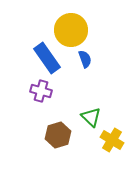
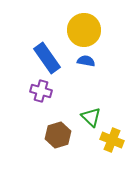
yellow circle: moved 13 px right
blue semicircle: moved 1 px right, 2 px down; rotated 60 degrees counterclockwise
yellow cross: rotated 10 degrees counterclockwise
